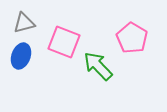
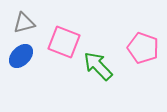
pink pentagon: moved 11 px right, 10 px down; rotated 12 degrees counterclockwise
blue ellipse: rotated 25 degrees clockwise
